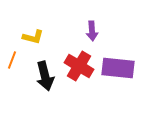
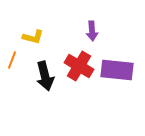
purple rectangle: moved 1 px left, 2 px down
